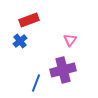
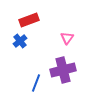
pink triangle: moved 3 px left, 2 px up
